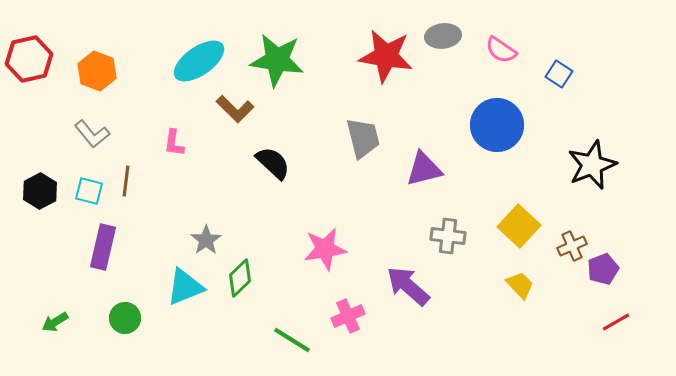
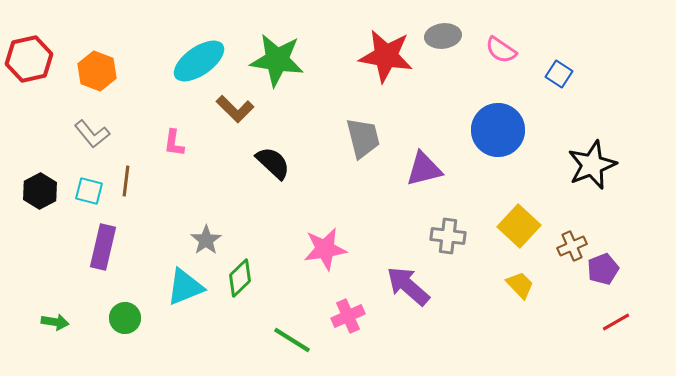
blue circle: moved 1 px right, 5 px down
green arrow: rotated 140 degrees counterclockwise
